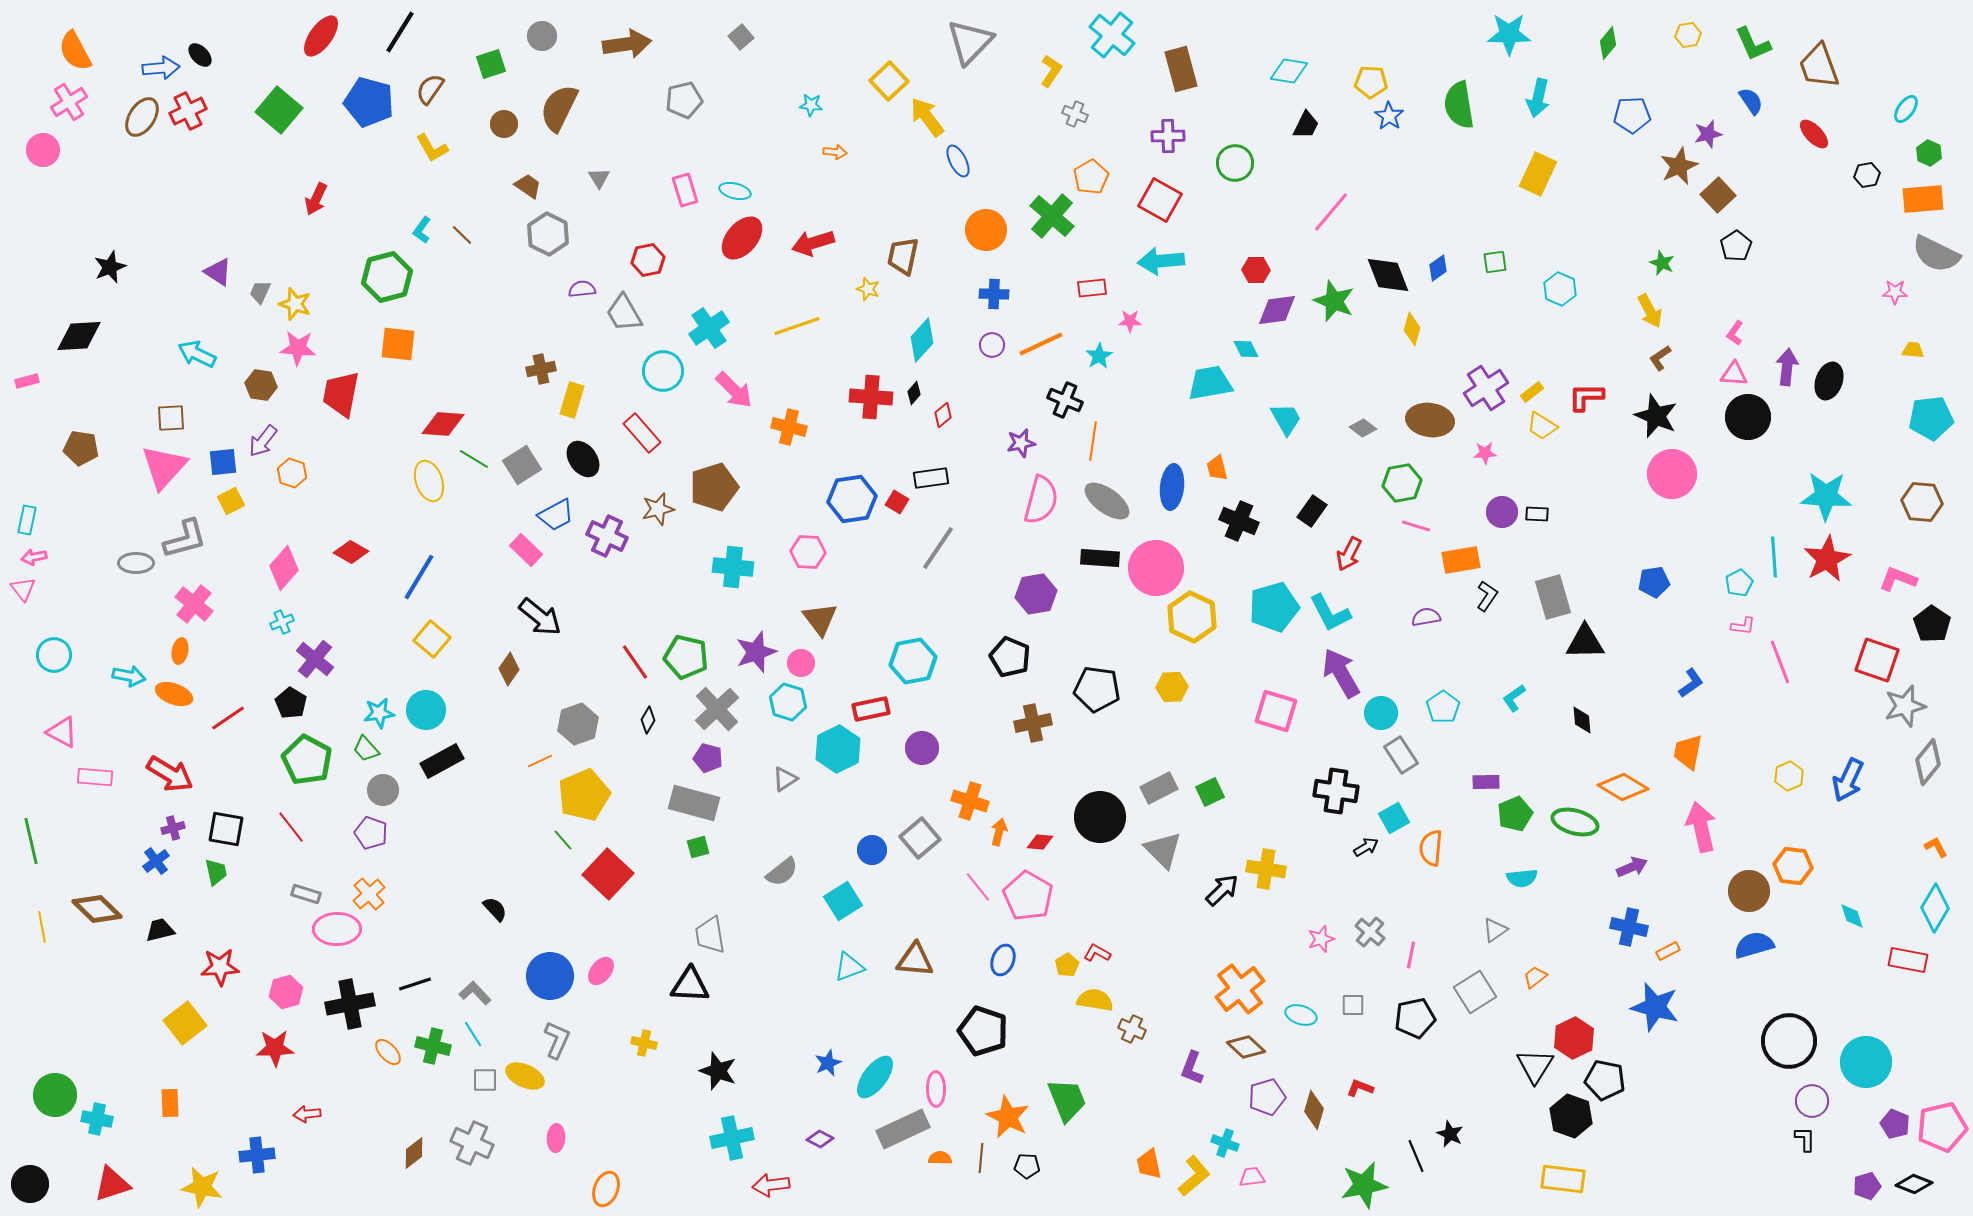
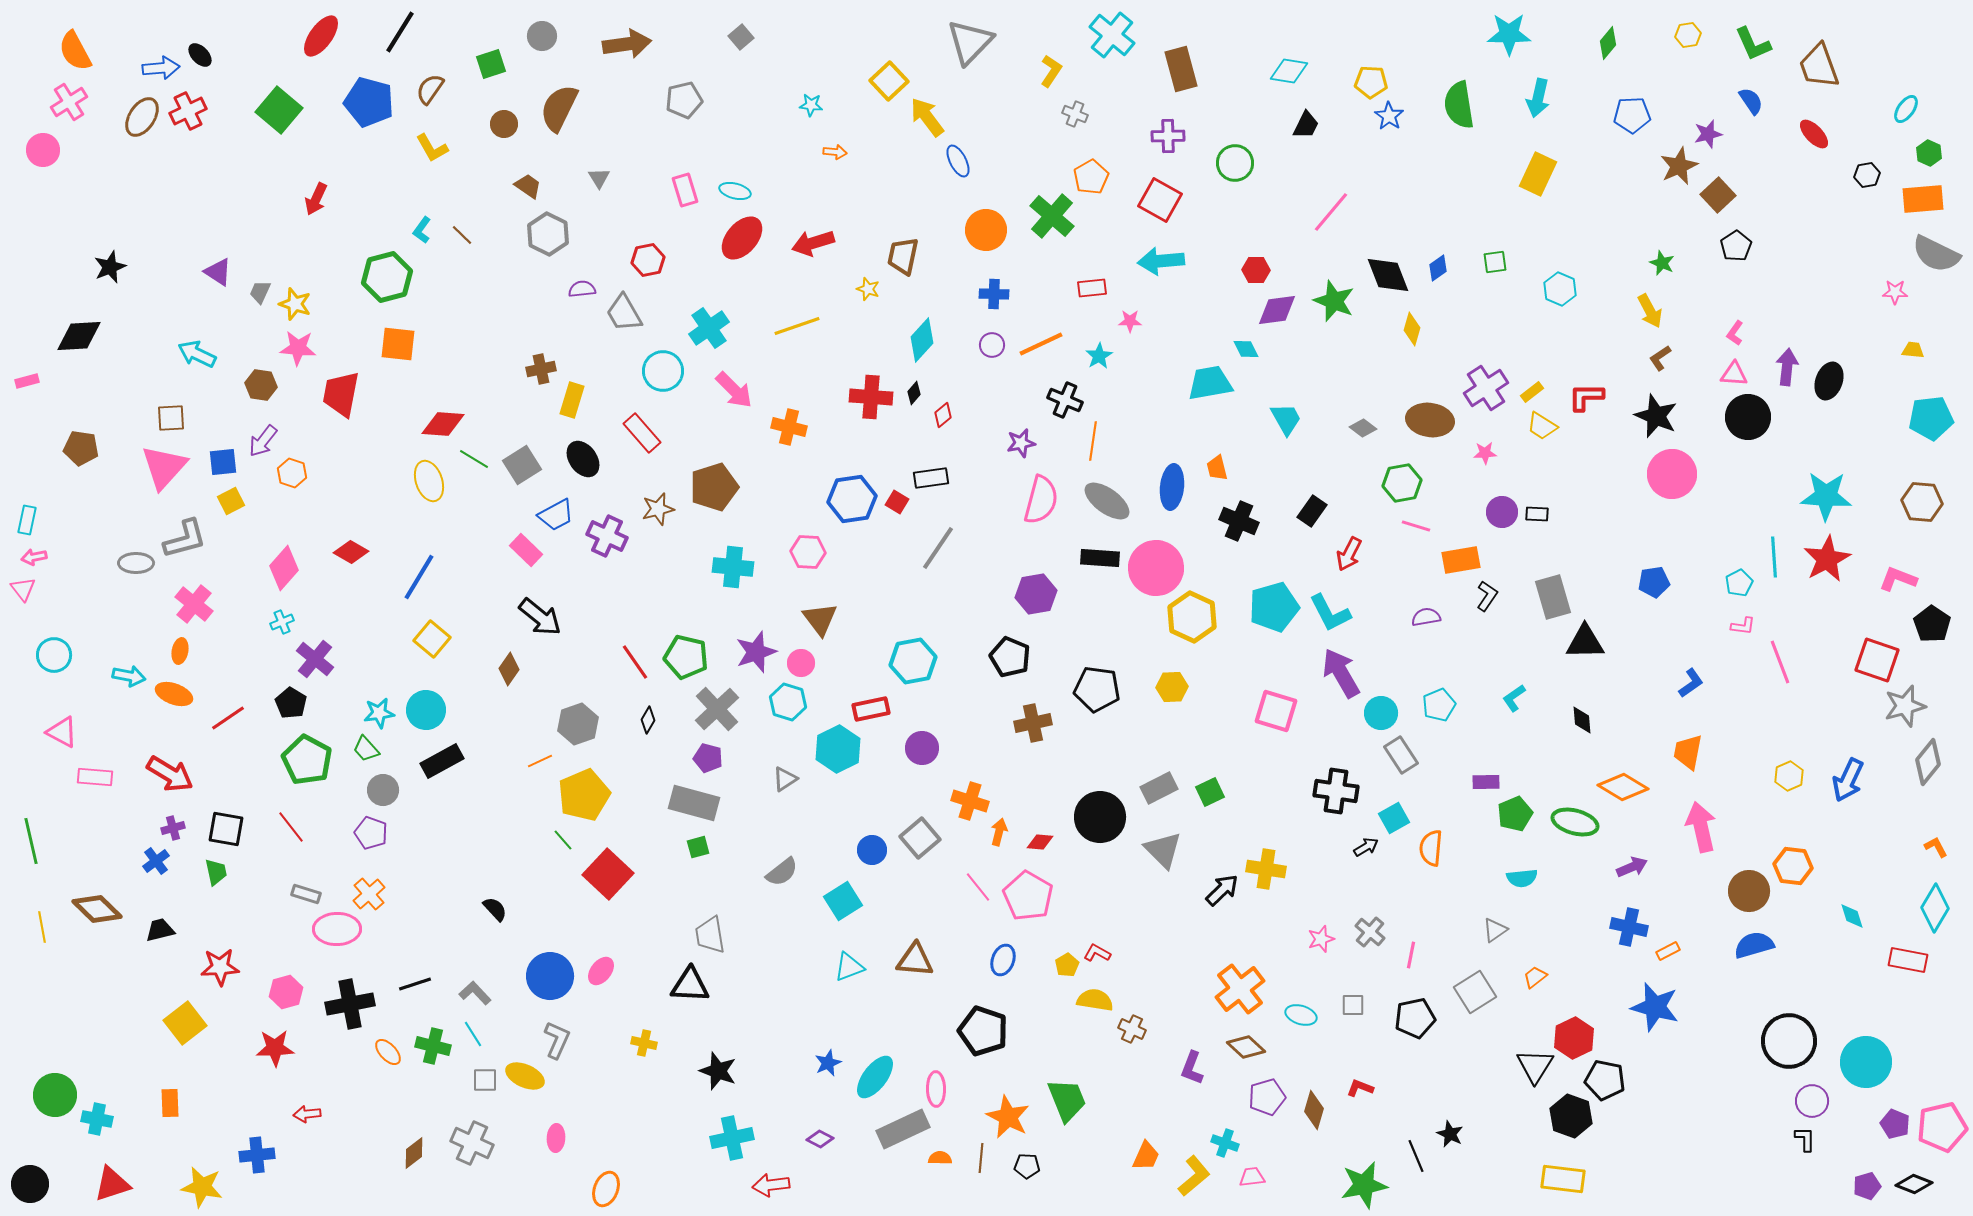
cyan pentagon at (1443, 707): moved 4 px left, 2 px up; rotated 12 degrees clockwise
orange trapezoid at (1149, 1164): moved 3 px left, 8 px up; rotated 144 degrees counterclockwise
